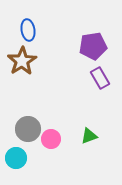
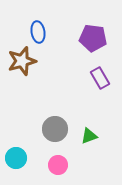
blue ellipse: moved 10 px right, 2 px down
purple pentagon: moved 8 px up; rotated 16 degrees clockwise
brown star: rotated 16 degrees clockwise
gray circle: moved 27 px right
pink circle: moved 7 px right, 26 px down
